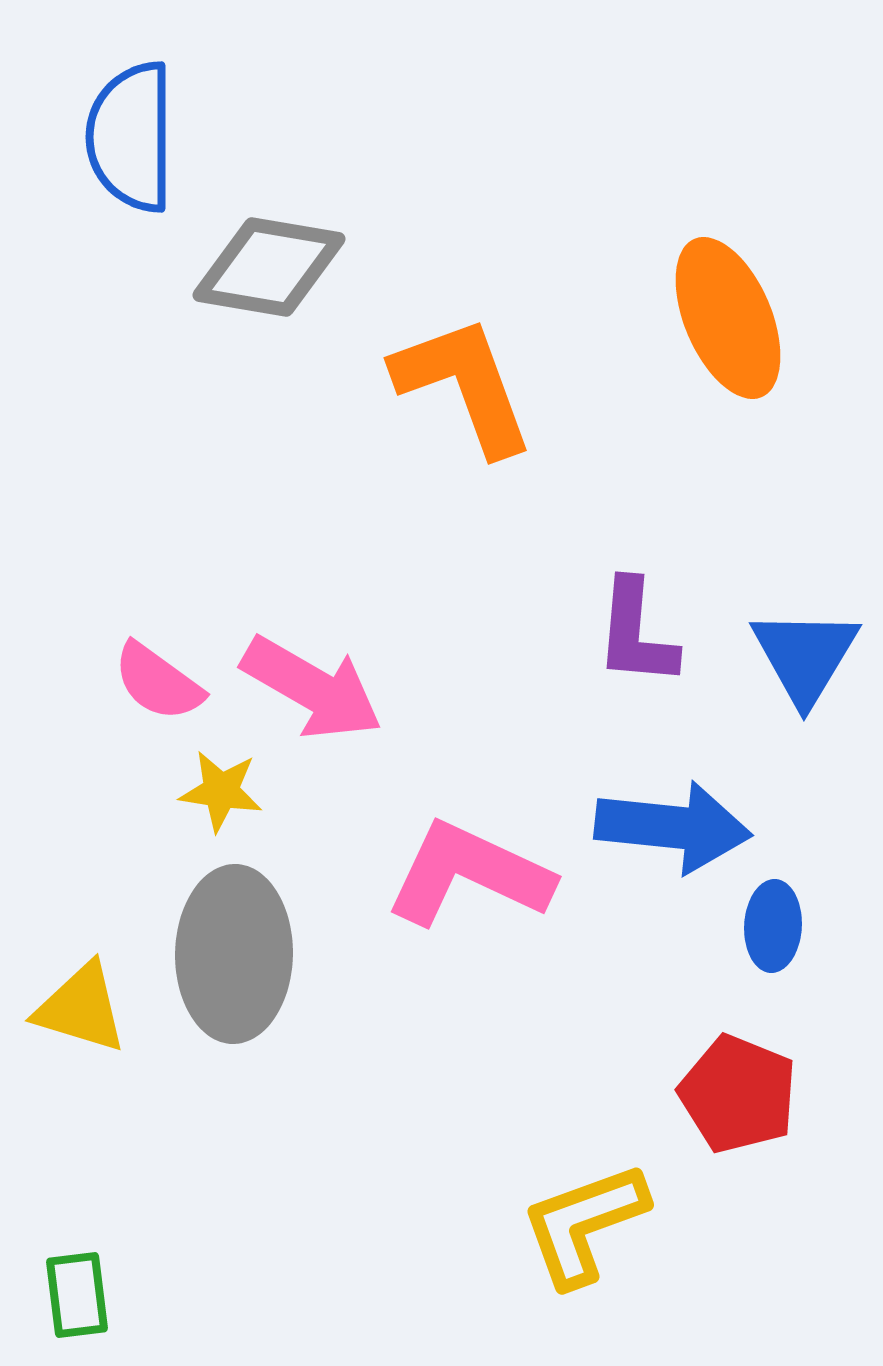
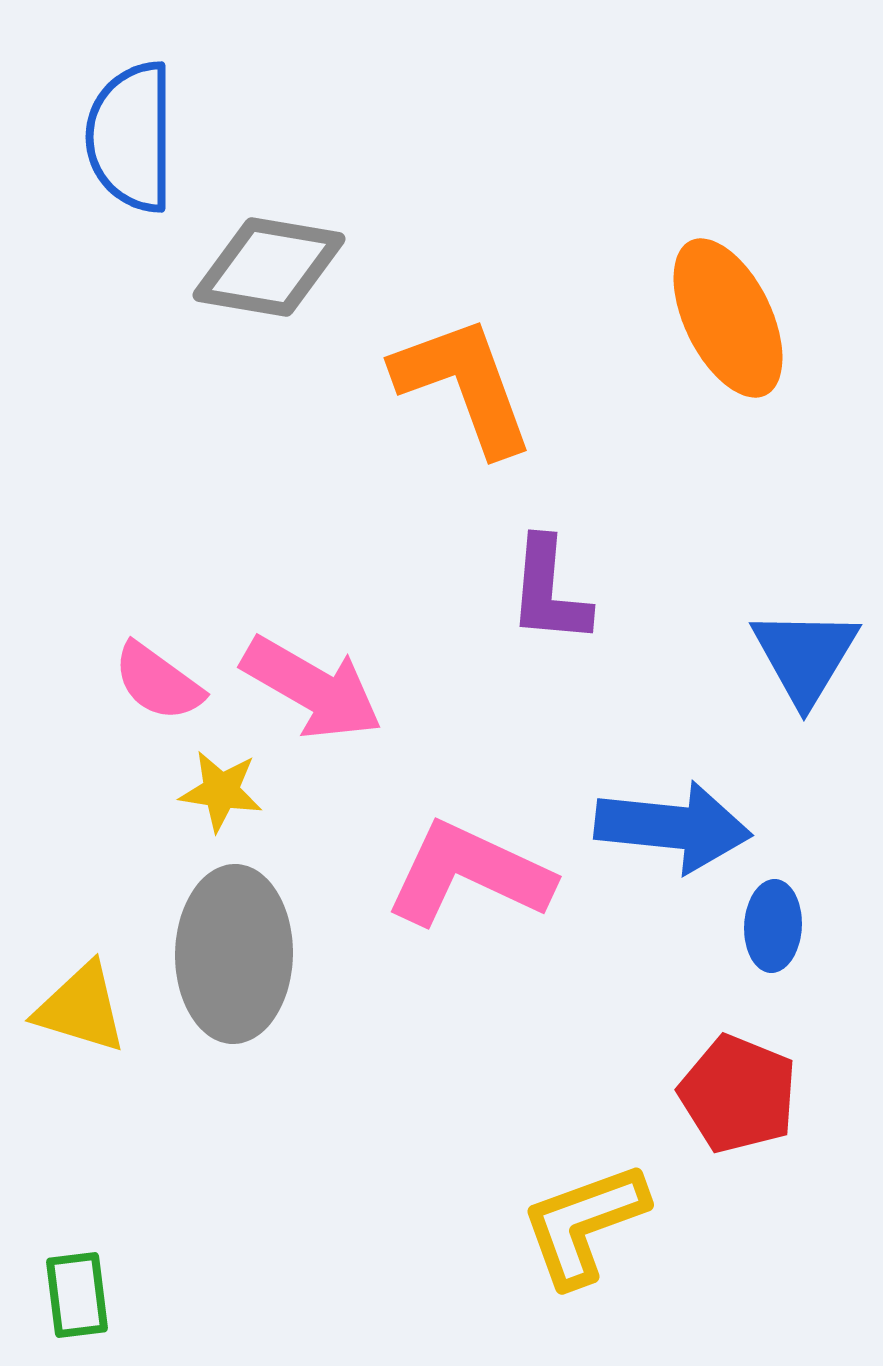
orange ellipse: rotated 3 degrees counterclockwise
purple L-shape: moved 87 px left, 42 px up
